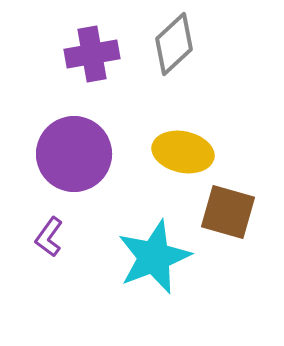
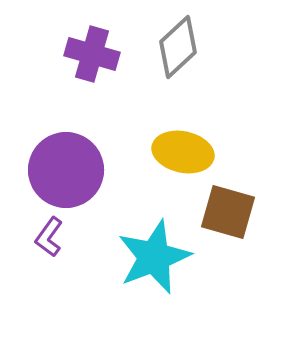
gray diamond: moved 4 px right, 3 px down
purple cross: rotated 26 degrees clockwise
purple circle: moved 8 px left, 16 px down
